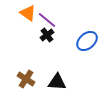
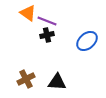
purple line: moved 1 px down; rotated 18 degrees counterclockwise
black cross: rotated 24 degrees clockwise
brown cross: rotated 30 degrees clockwise
